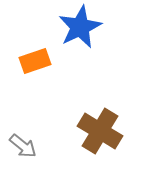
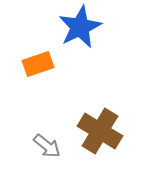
orange rectangle: moved 3 px right, 3 px down
gray arrow: moved 24 px right
